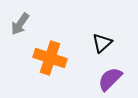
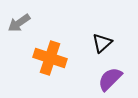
gray arrow: moved 1 px left, 1 px up; rotated 20 degrees clockwise
